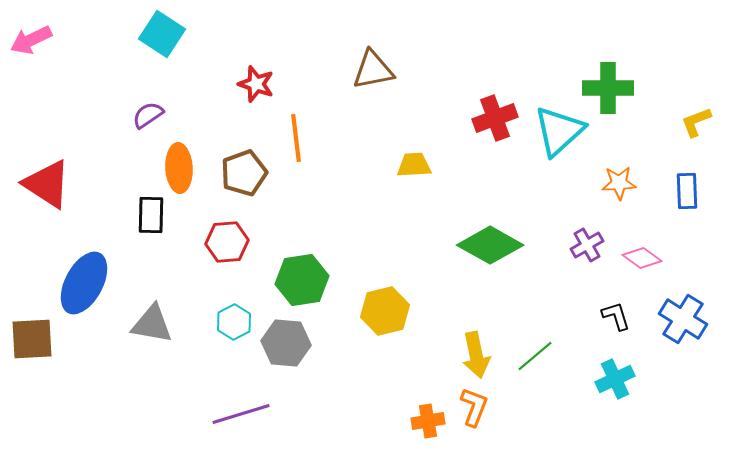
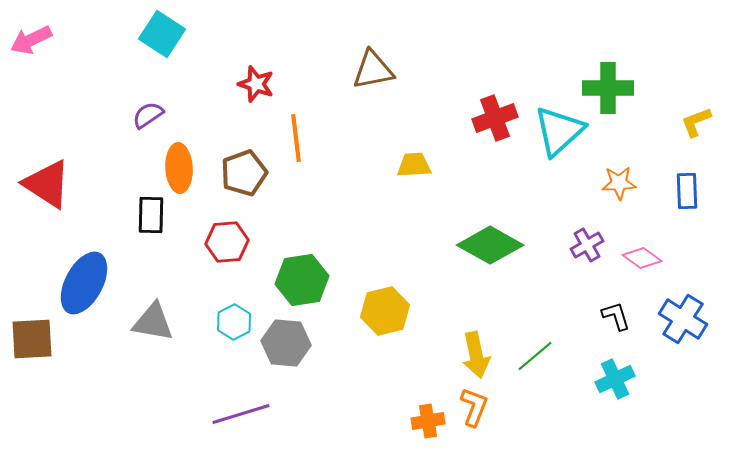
gray triangle: moved 1 px right, 2 px up
